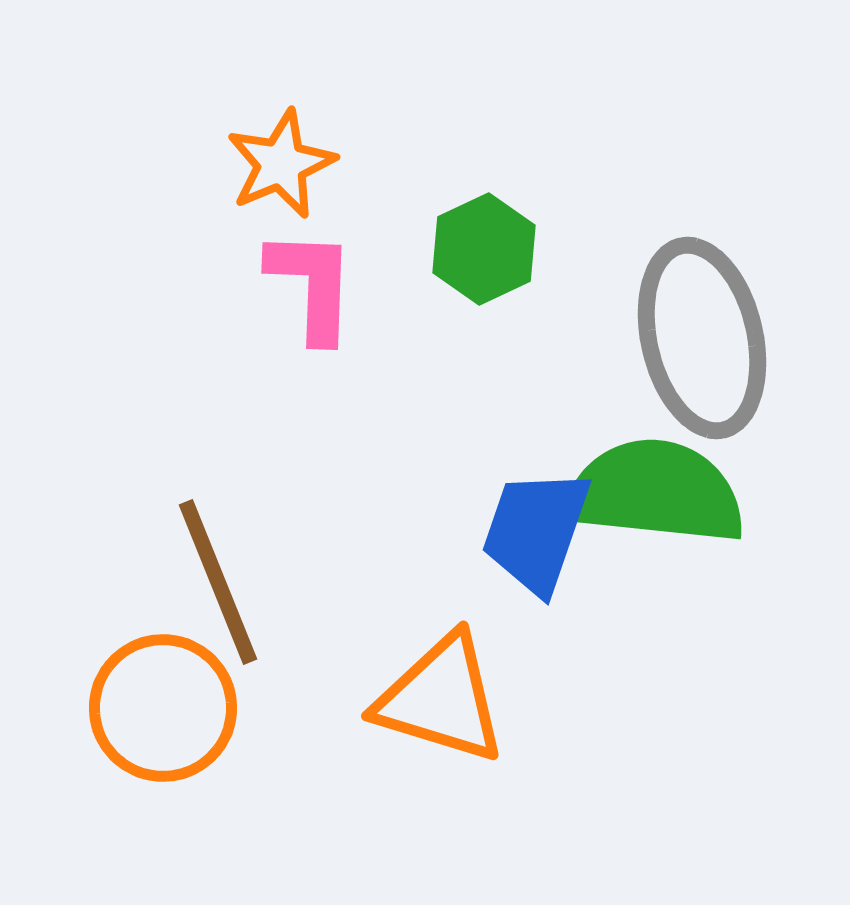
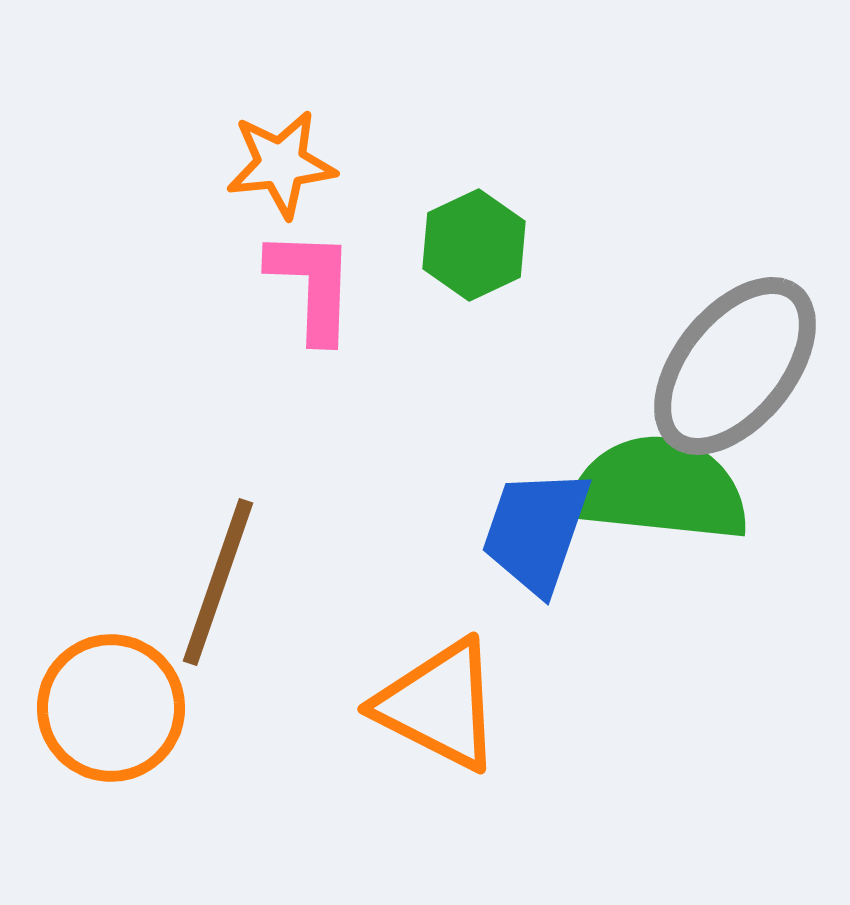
orange star: rotated 17 degrees clockwise
green hexagon: moved 10 px left, 4 px up
gray ellipse: moved 33 px right, 28 px down; rotated 52 degrees clockwise
green semicircle: moved 4 px right, 3 px up
brown line: rotated 41 degrees clockwise
orange triangle: moved 2 px left, 6 px down; rotated 10 degrees clockwise
orange circle: moved 52 px left
